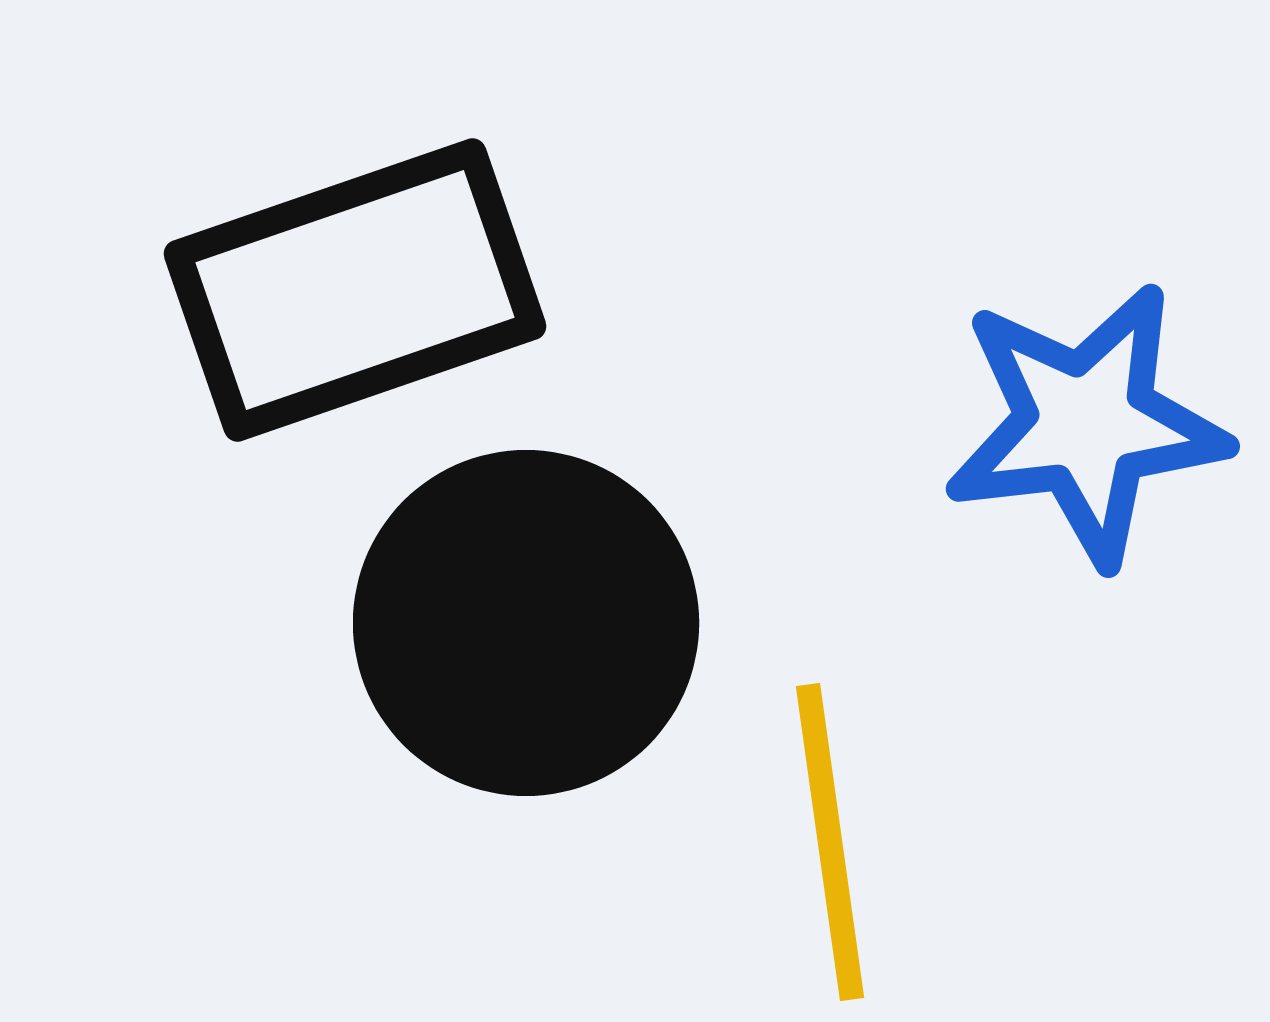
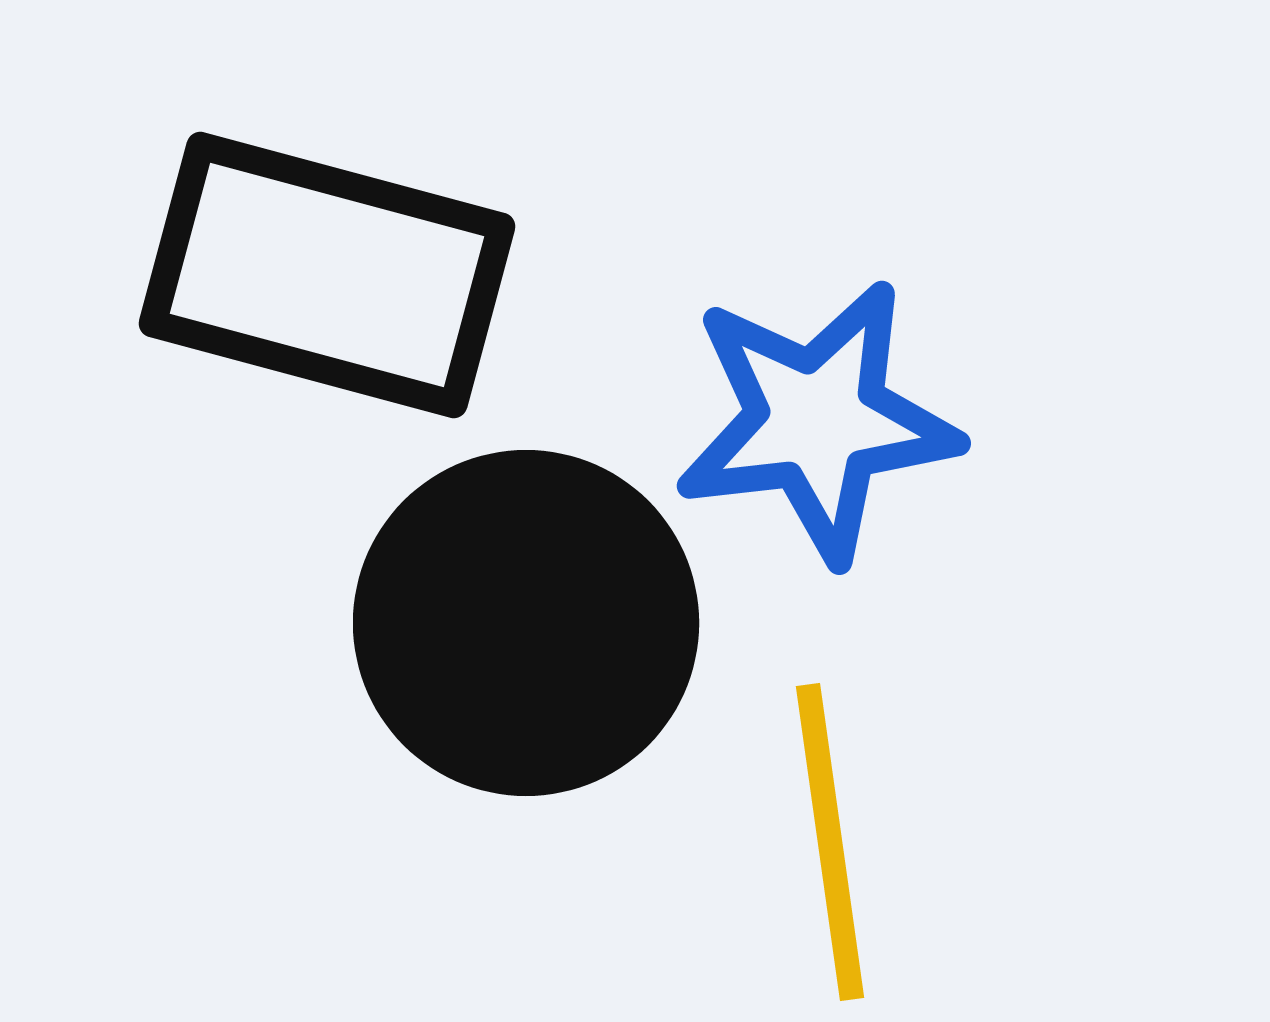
black rectangle: moved 28 px left, 15 px up; rotated 34 degrees clockwise
blue star: moved 269 px left, 3 px up
